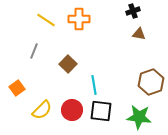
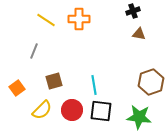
brown square: moved 14 px left, 17 px down; rotated 30 degrees clockwise
